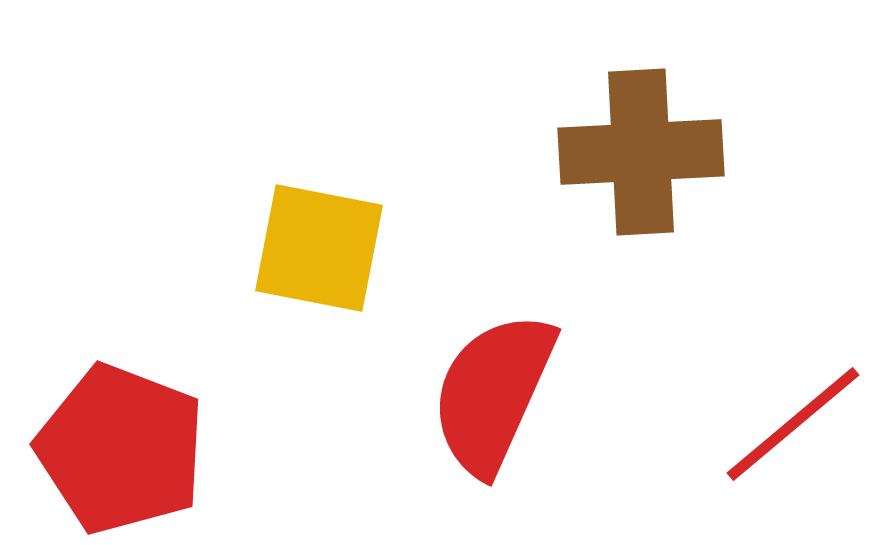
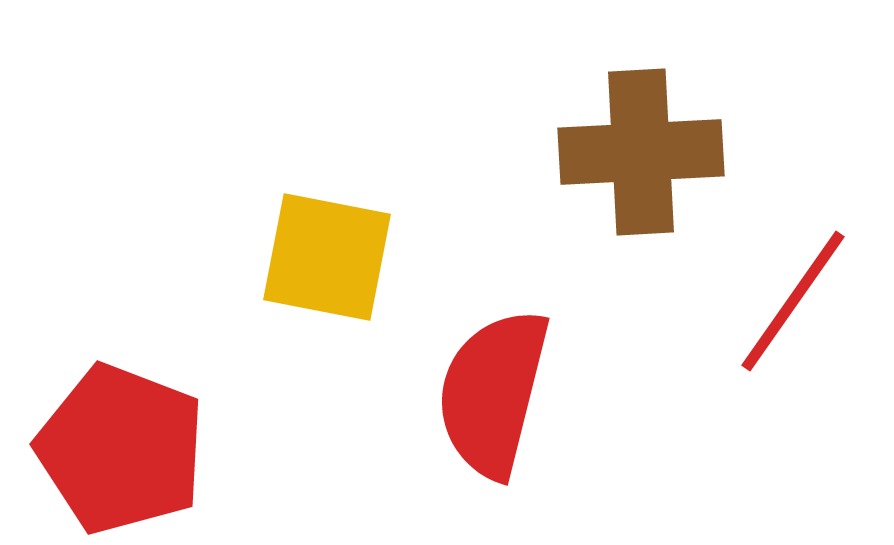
yellow square: moved 8 px right, 9 px down
red semicircle: rotated 10 degrees counterclockwise
red line: moved 123 px up; rotated 15 degrees counterclockwise
